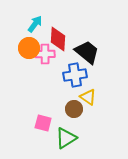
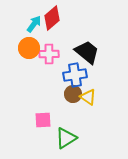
cyan arrow: moved 1 px left
red diamond: moved 6 px left, 21 px up; rotated 45 degrees clockwise
pink cross: moved 4 px right
brown circle: moved 1 px left, 15 px up
pink square: moved 3 px up; rotated 18 degrees counterclockwise
